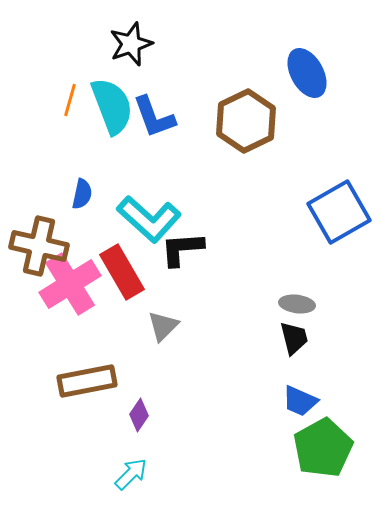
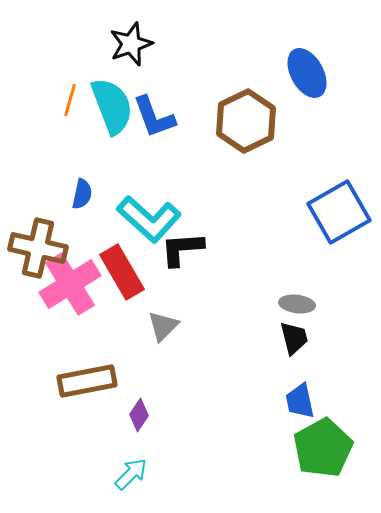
brown cross: moved 1 px left, 2 px down
blue trapezoid: rotated 54 degrees clockwise
